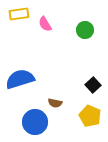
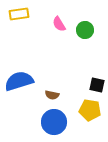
pink semicircle: moved 14 px right
blue semicircle: moved 1 px left, 2 px down
black square: moved 4 px right; rotated 35 degrees counterclockwise
brown semicircle: moved 3 px left, 8 px up
yellow pentagon: moved 6 px up; rotated 15 degrees counterclockwise
blue circle: moved 19 px right
